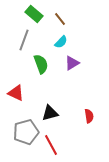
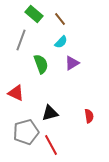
gray line: moved 3 px left
